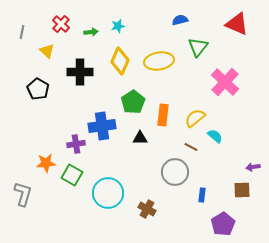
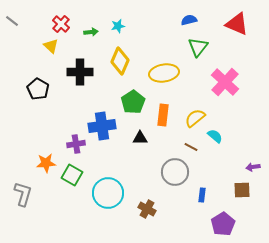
blue semicircle: moved 9 px right
gray line: moved 10 px left, 11 px up; rotated 64 degrees counterclockwise
yellow triangle: moved 4 px right, 5 px up
yellow ellipse: moved 5 px right, 12 px down
